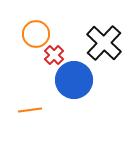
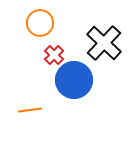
orange circle: moved 4 px right, 11 px up
